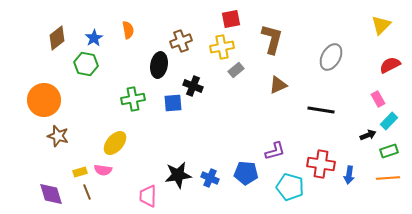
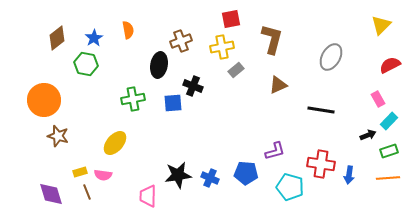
pink semicircle: moved 5 px down
